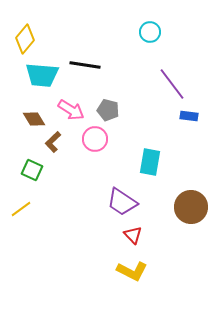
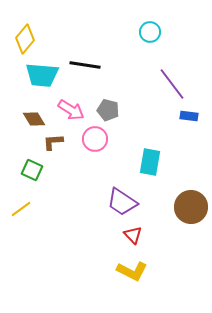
brown L-shape: rotated 40 degrees clockwise
